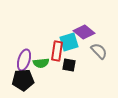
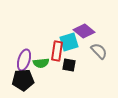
purple diamond: moved 1 px up
